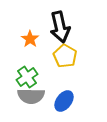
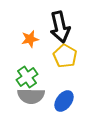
orange star: rotated 24 degrees clockwise
